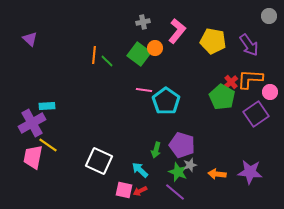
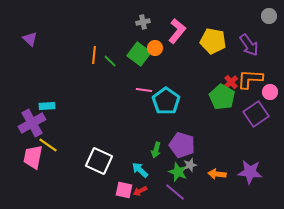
green line: moved 3 px right
